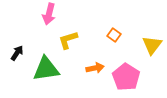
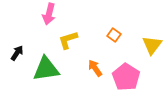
orange arrow: rotated 114 degrees counterclockwise
